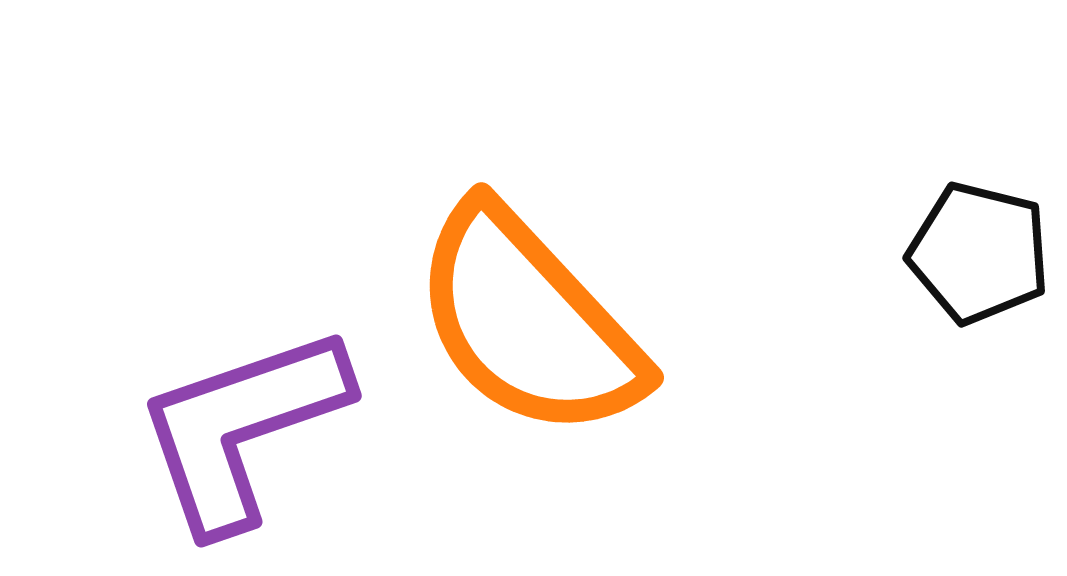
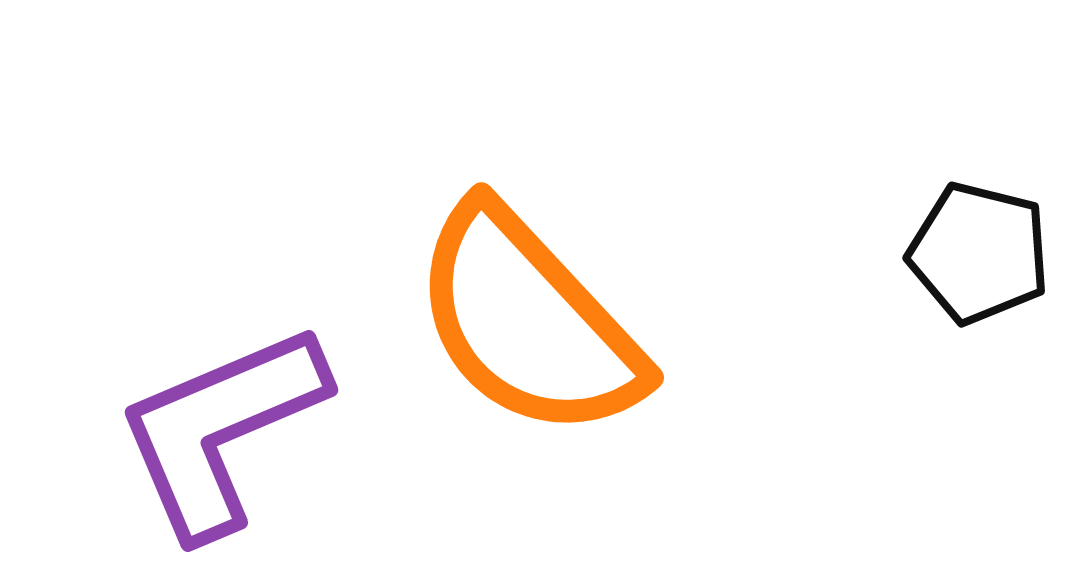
purple L-shape: moved 21 px left, 2 px down; rotated 4 degrees counterclockwise
